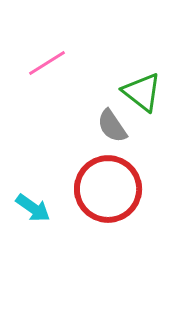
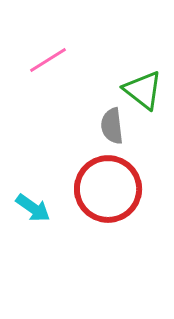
pink line: moved 1 px right, 3 px up
green triangle: moved 1 px right, 2 px up
gray semicircle: rotated 27 degrees clockwise
